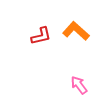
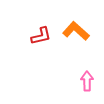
pink arrow: moved 8 px right, 4 px up; rotated 36 degrees clockwise
